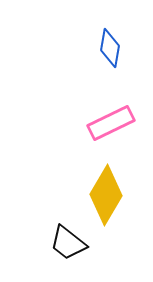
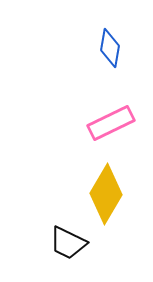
yellow diamond: moved 1 px up
black trapezoid: rotated 12 degrees counterclockwise
